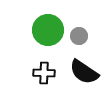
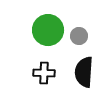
black semicircle: rotated 60 degrees clockwise
